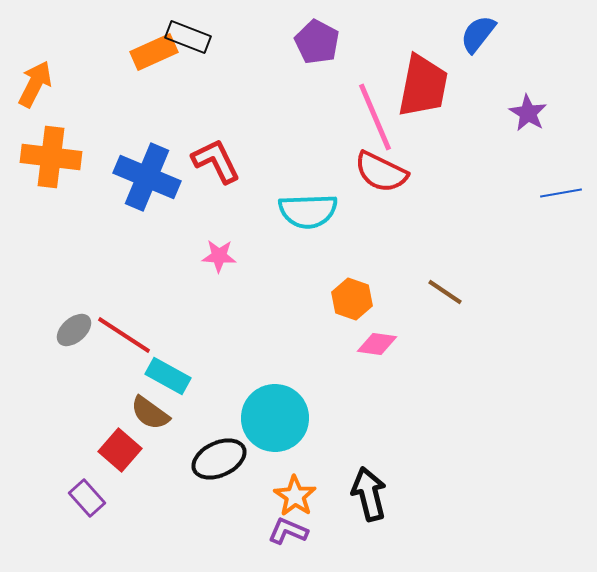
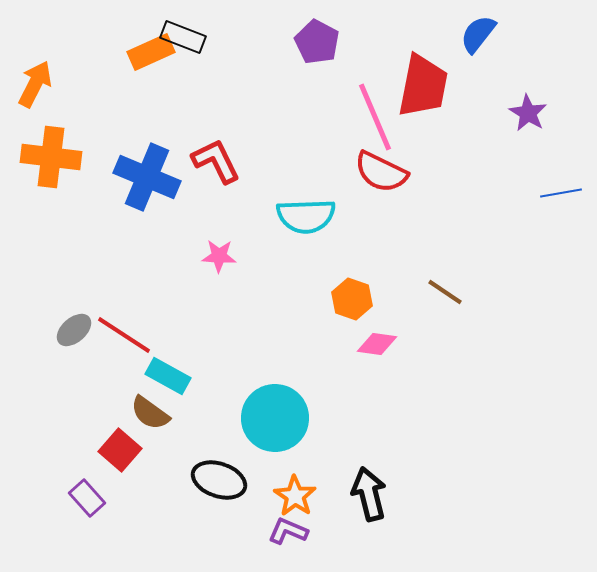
black rectangle: moved 5 px left
orange rectangle: moved 3 px left
cyan semicircle: moved 2 px left, 5 px down
black ellipse: moved 21 px down; rotated 44 degrees clockwise
